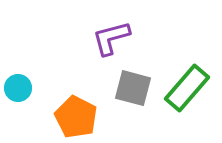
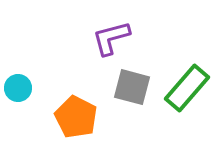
gray square: moved 1 px left, 1 px up
